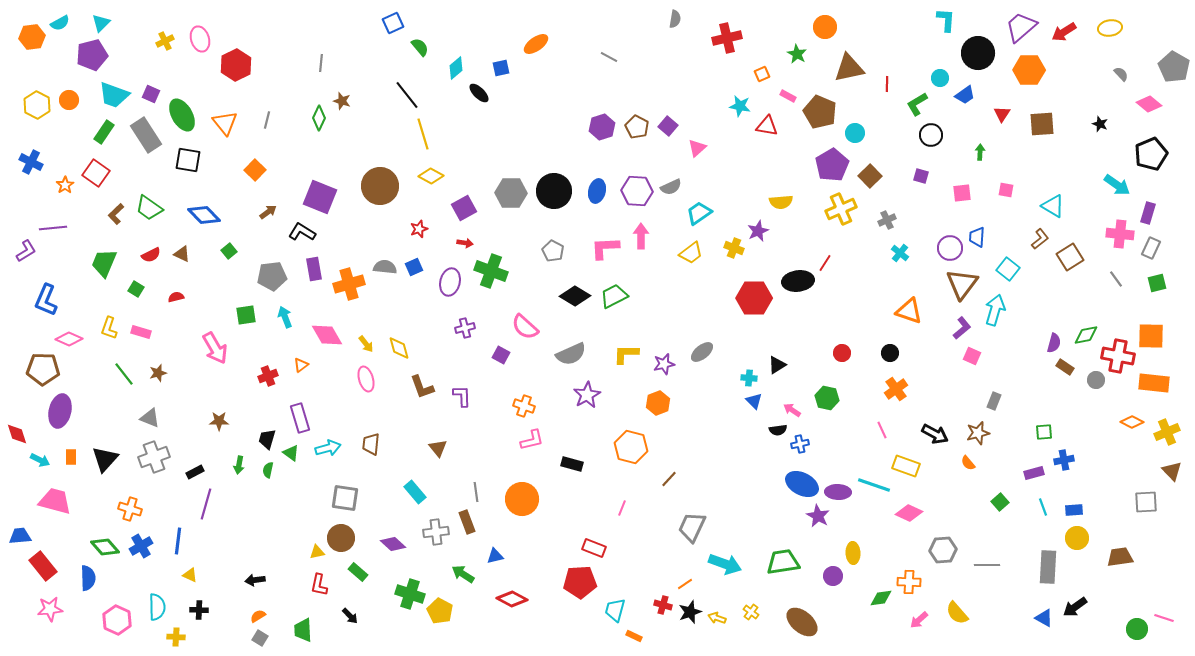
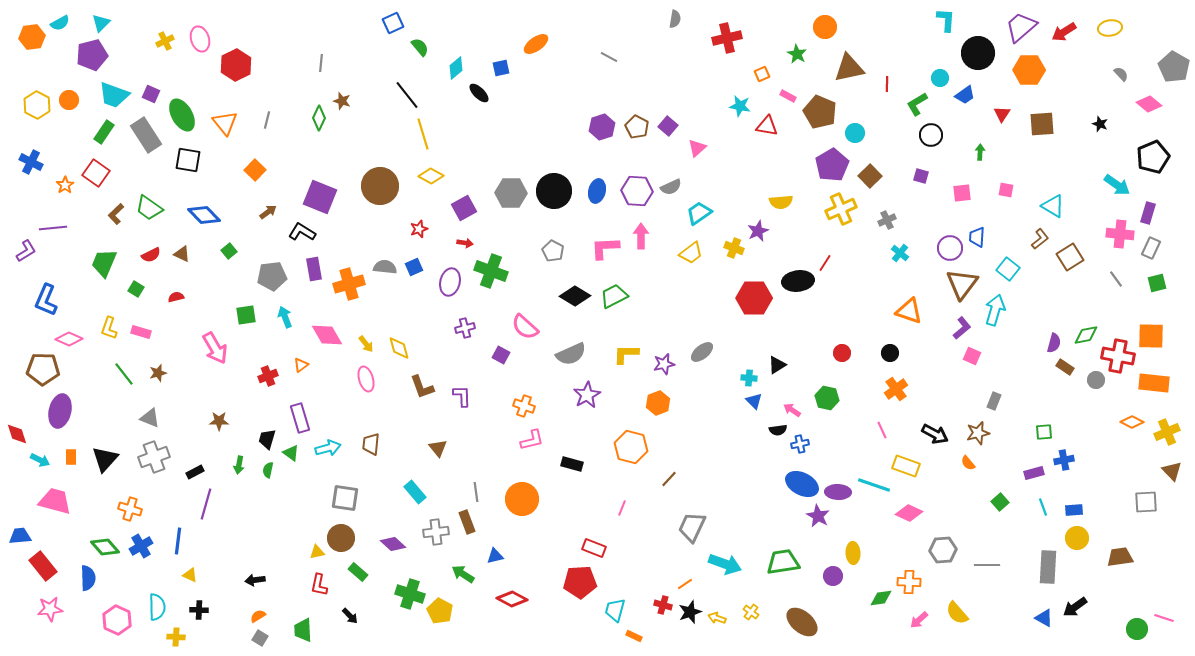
black pentagon at (1151, 154): moved 2 px right, 3 px down
